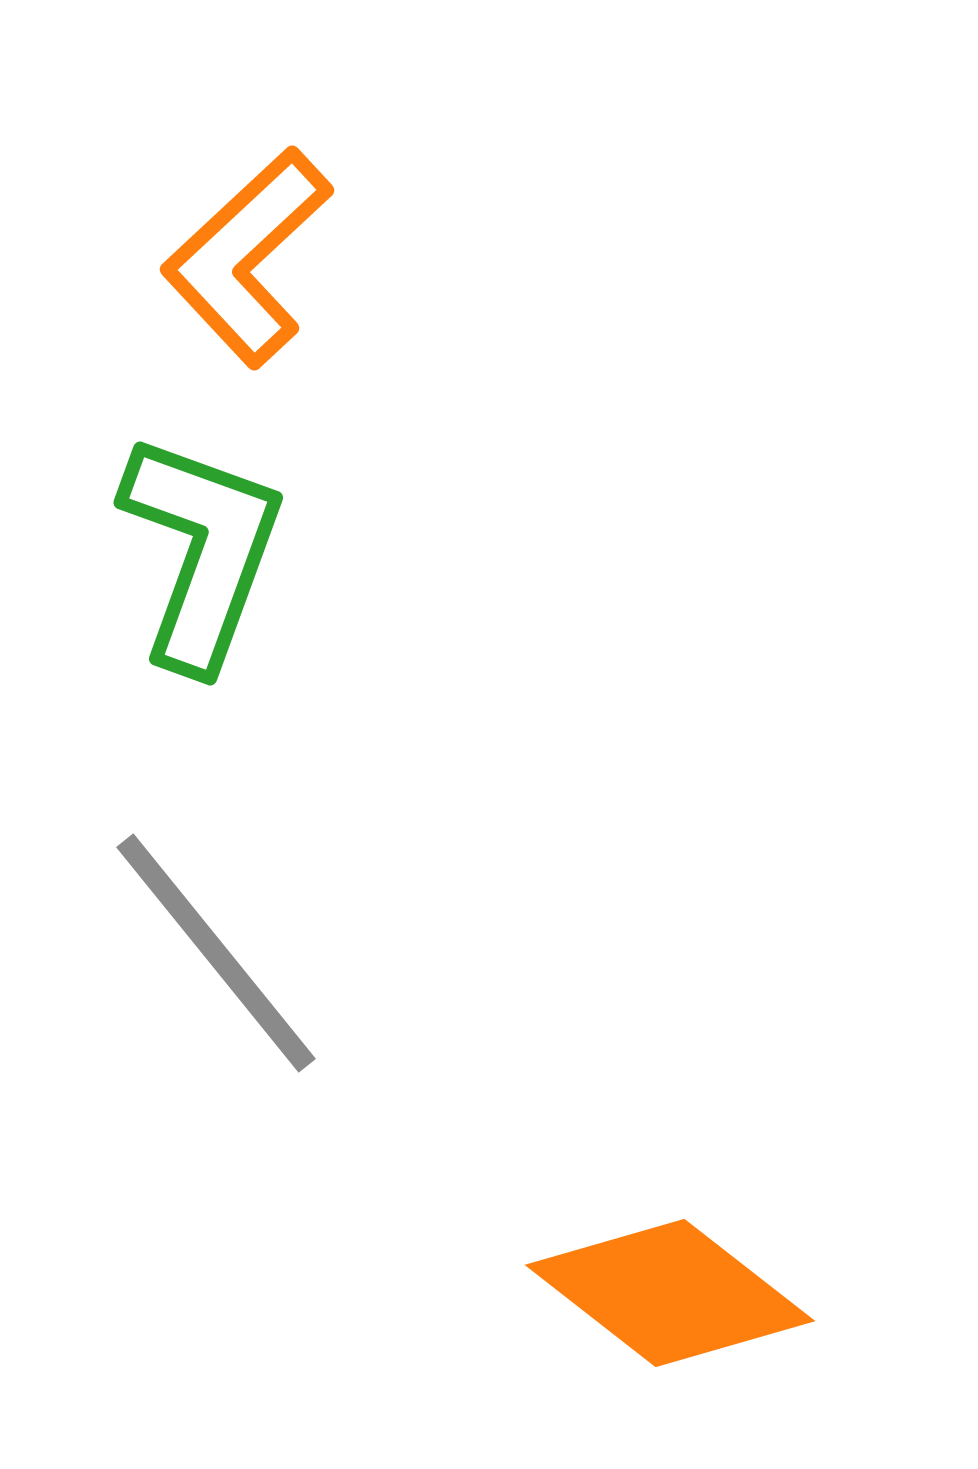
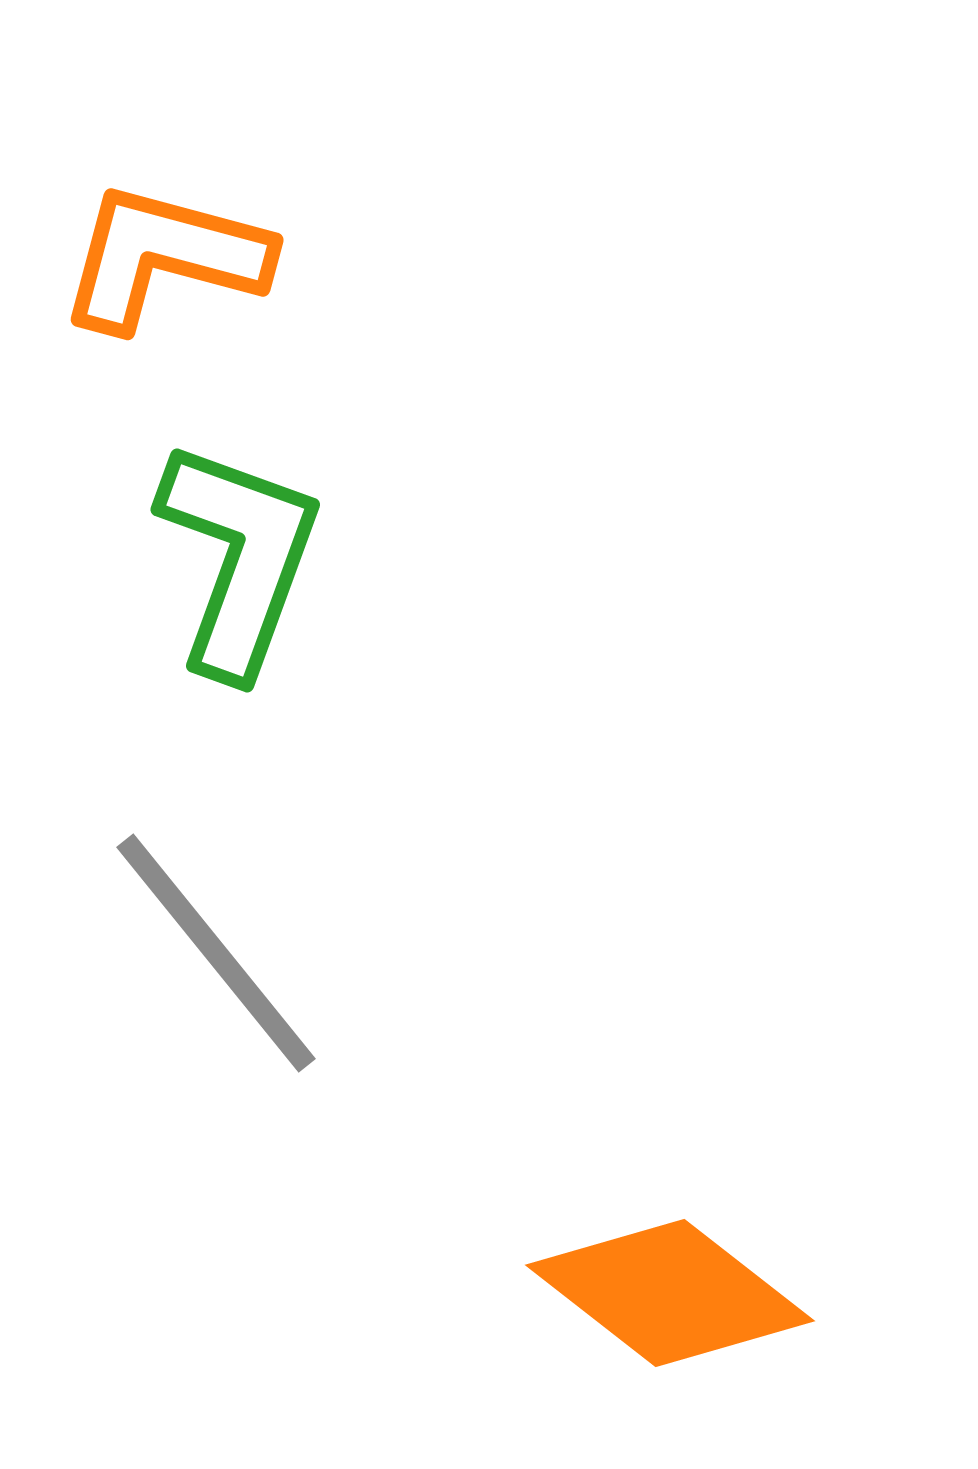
orange L-shape: moved 83 px left; rotated 58 degrees clockwise
green L-shape: moved 37 px right, 7 px down
